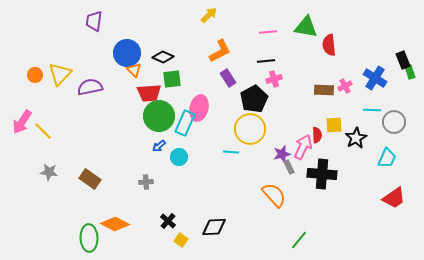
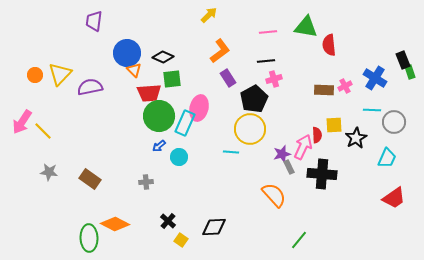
orange L-shape at (220, 51): rotated 10 degrees counterclockwise
